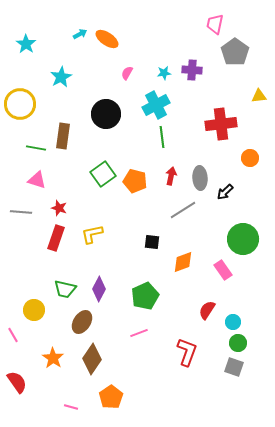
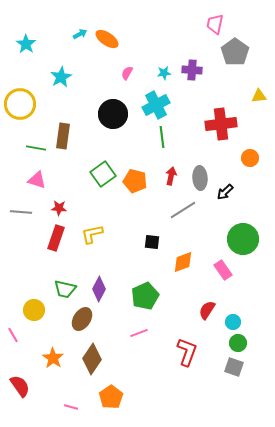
black circle at (106, 114): moved 7 px right
red star at (59, 208): rotated 14 degrees counterclockwise
brown ellipse at (82, 322): moved 3 px up
red semicircle at (17, 382): moved 3 px right, 4 px down
